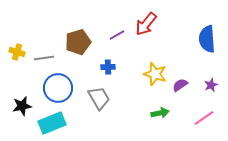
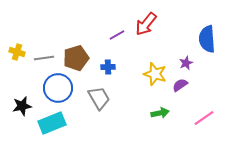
brown pentagon: moved 2 px left, 16 px down
purple star: moved 25 px left, 22 px up
